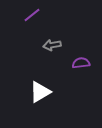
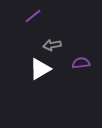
purple line: moved 1 px right, 1 px down
white triangle: moved 23 px up
